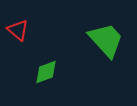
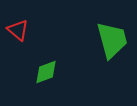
green trapezoid: moved 6 px right; rotated 27 degrees clockwise
